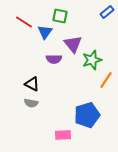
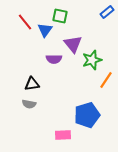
red line: moved 1 px right; rotated 18 degrees clockwise
blue triangle: moved 2 px up
black triangle: rotated 35 degrees counterclockwise
gray semicircle: moved 2 px left, 1 px down
